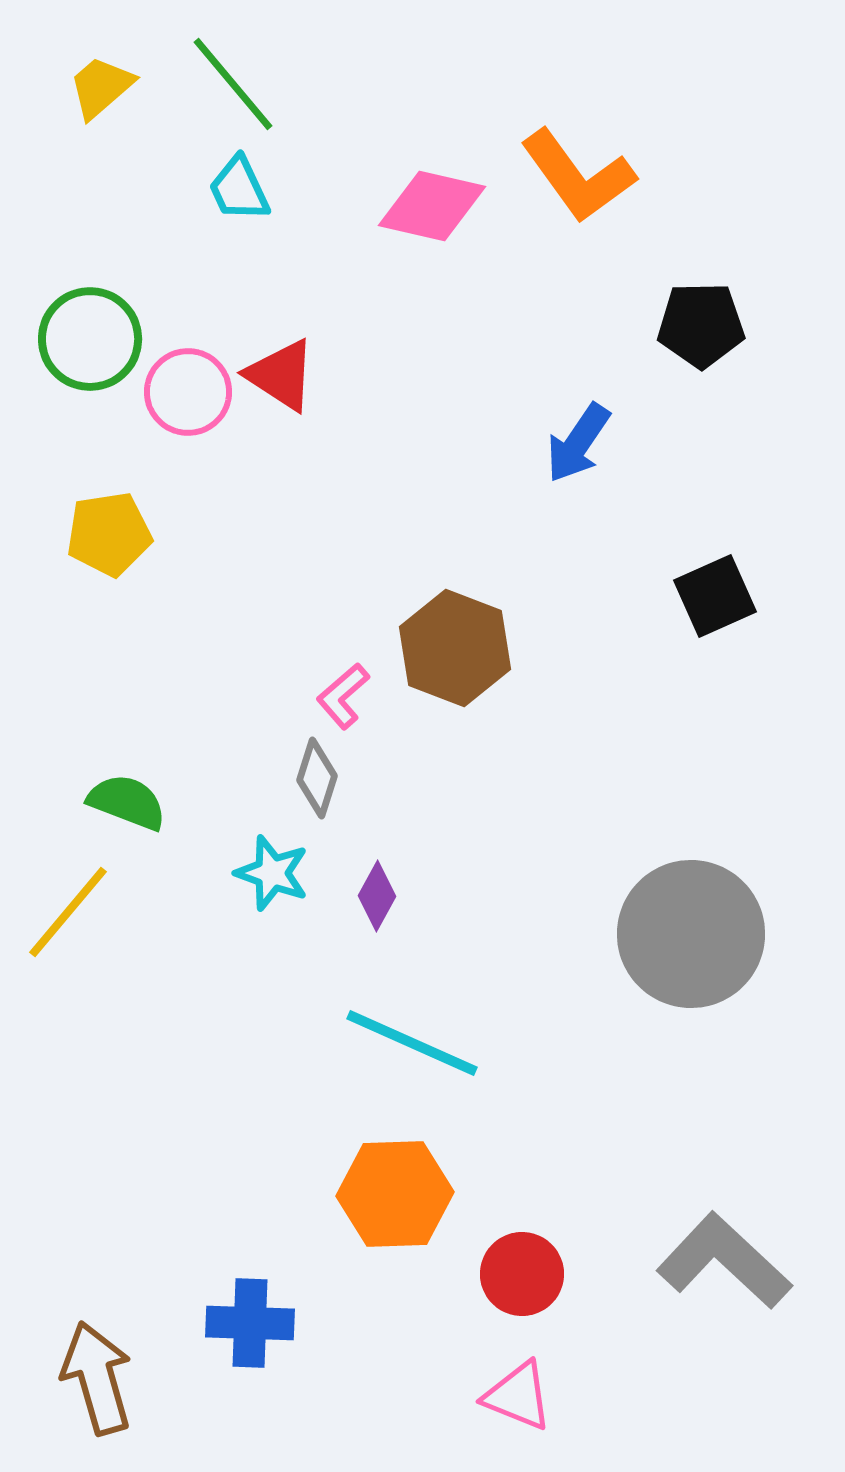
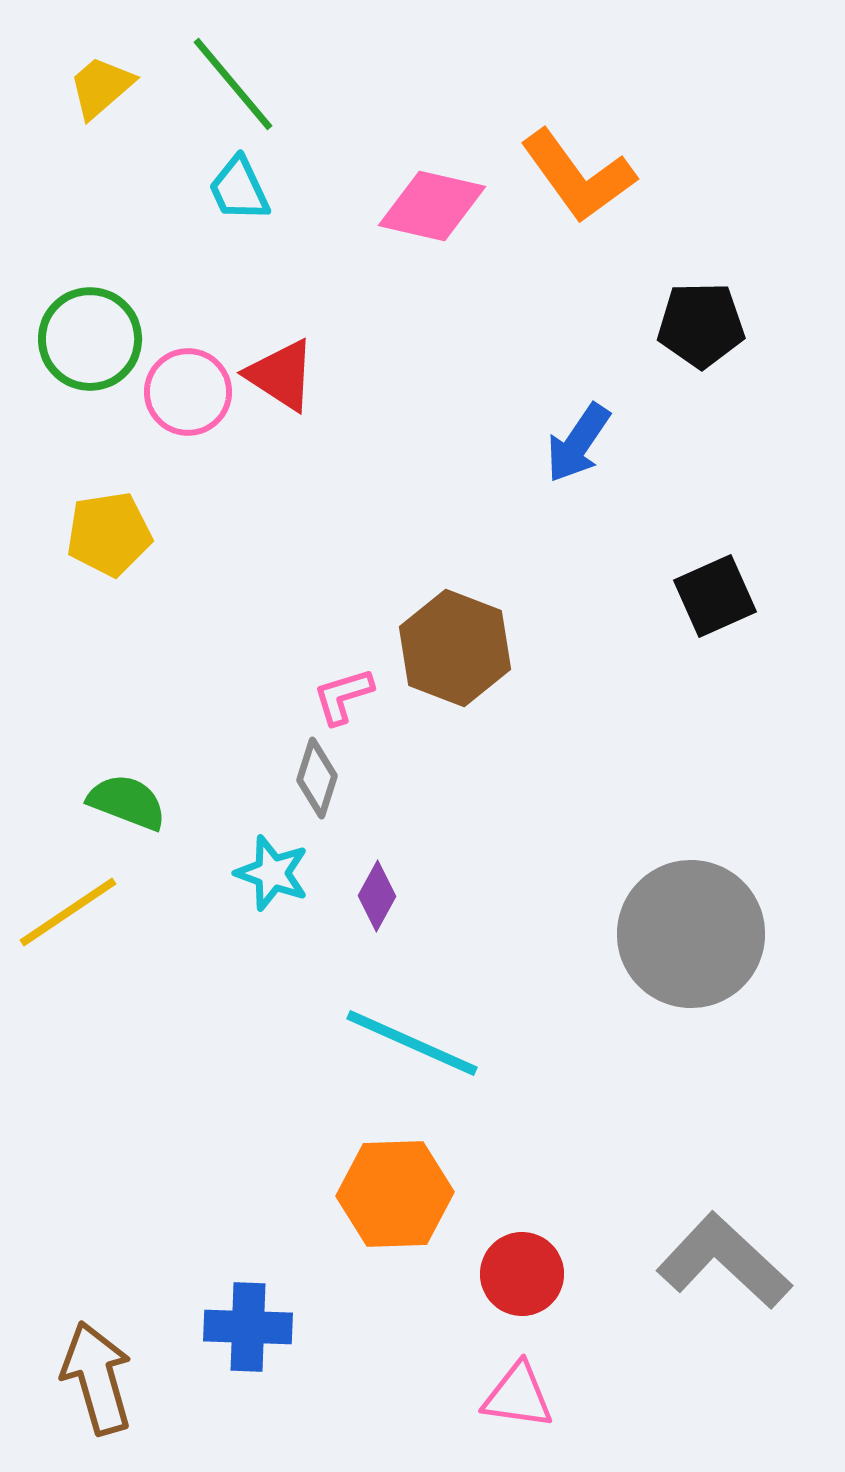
pink L-shape: rotated 24 degrees clockwise
yellow line: rotated 16 degrees clockwise
blue cross: moved 2 px left, 4 px down
pink triangle: rotated 14 degrees counterclockwise
